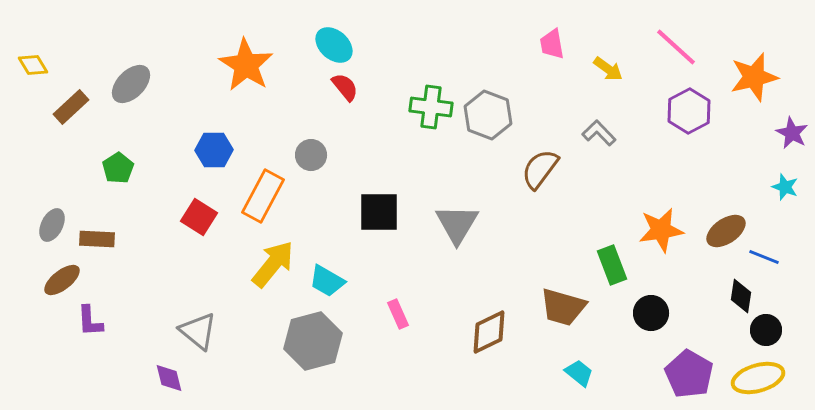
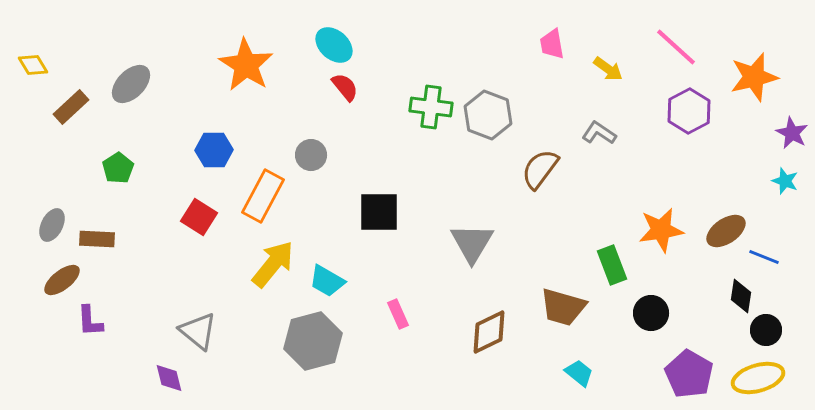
gray L-shape at (599, 133): rotated 12 degrees counterclockwise
cyan star at (785, 187): moved 6 px up
gray triangle at (457, 224): moved 15 px right, 19 px down
